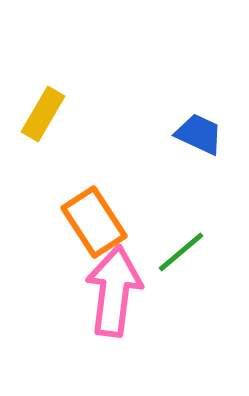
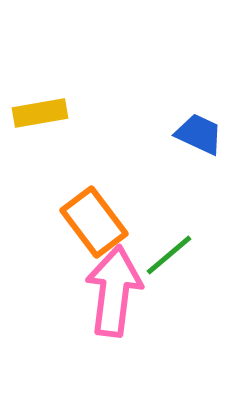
yellow rectangle: moved 3 px left, 1 px up; rotated 50 degrees clockwise
orange rectangle: rotated 4 degrees counterclockwise
green line: moved 12 px left, 3 px down
